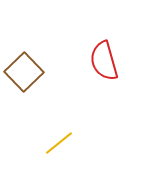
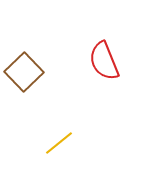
red semicircle: rotated 6 degrees counterclockwise
